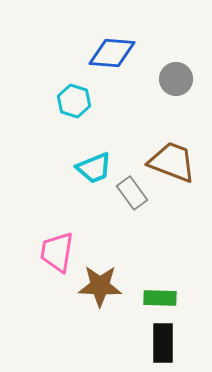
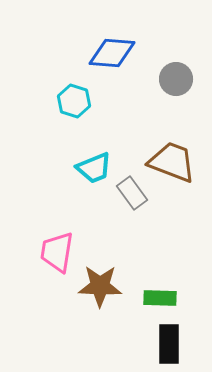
black rectangle: moved 6 px right, 1 px down
